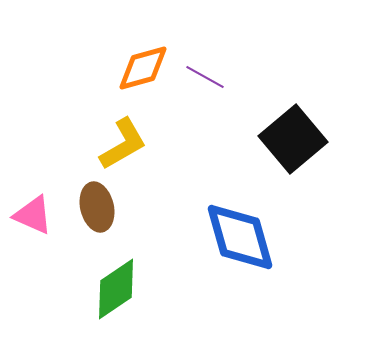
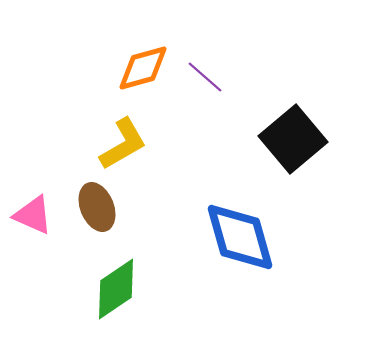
purple line: rotated 12 degrees clockwise
brown ellipse: rotated 9 degrees counterclockwise
